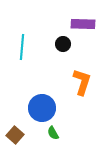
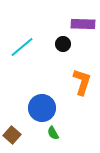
cyan line: rotated 45 degrees clockwise
brown square: moved 3 px left
